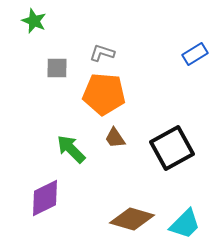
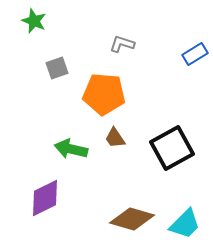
gray L-shape: moved 20 px right, 9 px up
gray square: rotated 20 degrees counterclockwise
green arrow: rotated 32 degrees counterclockwise
